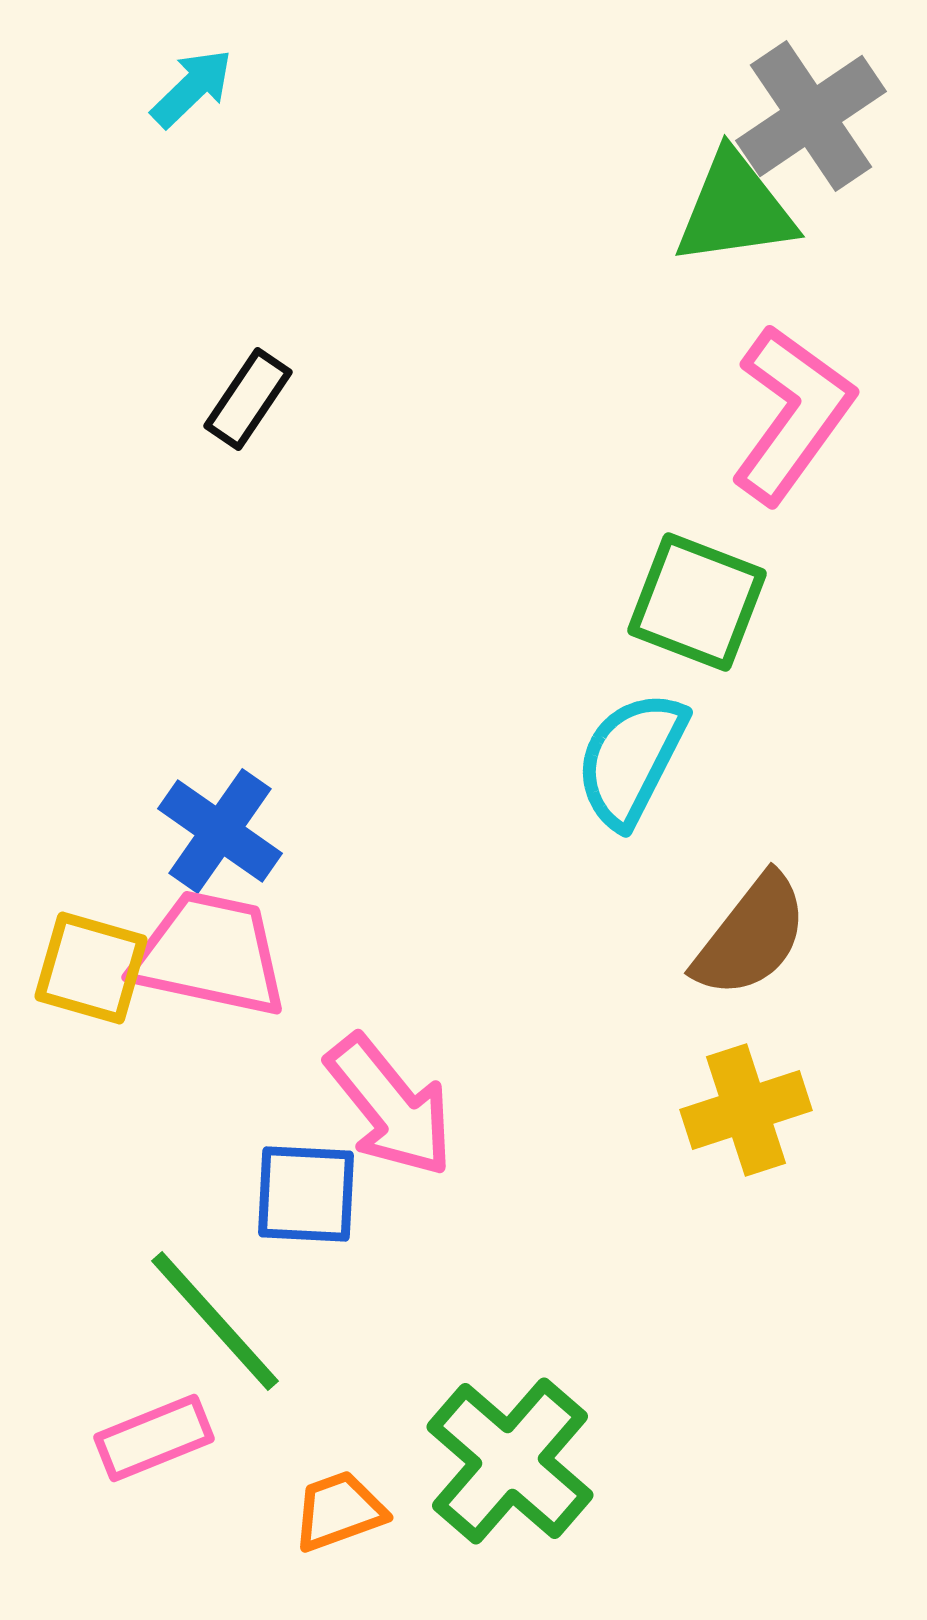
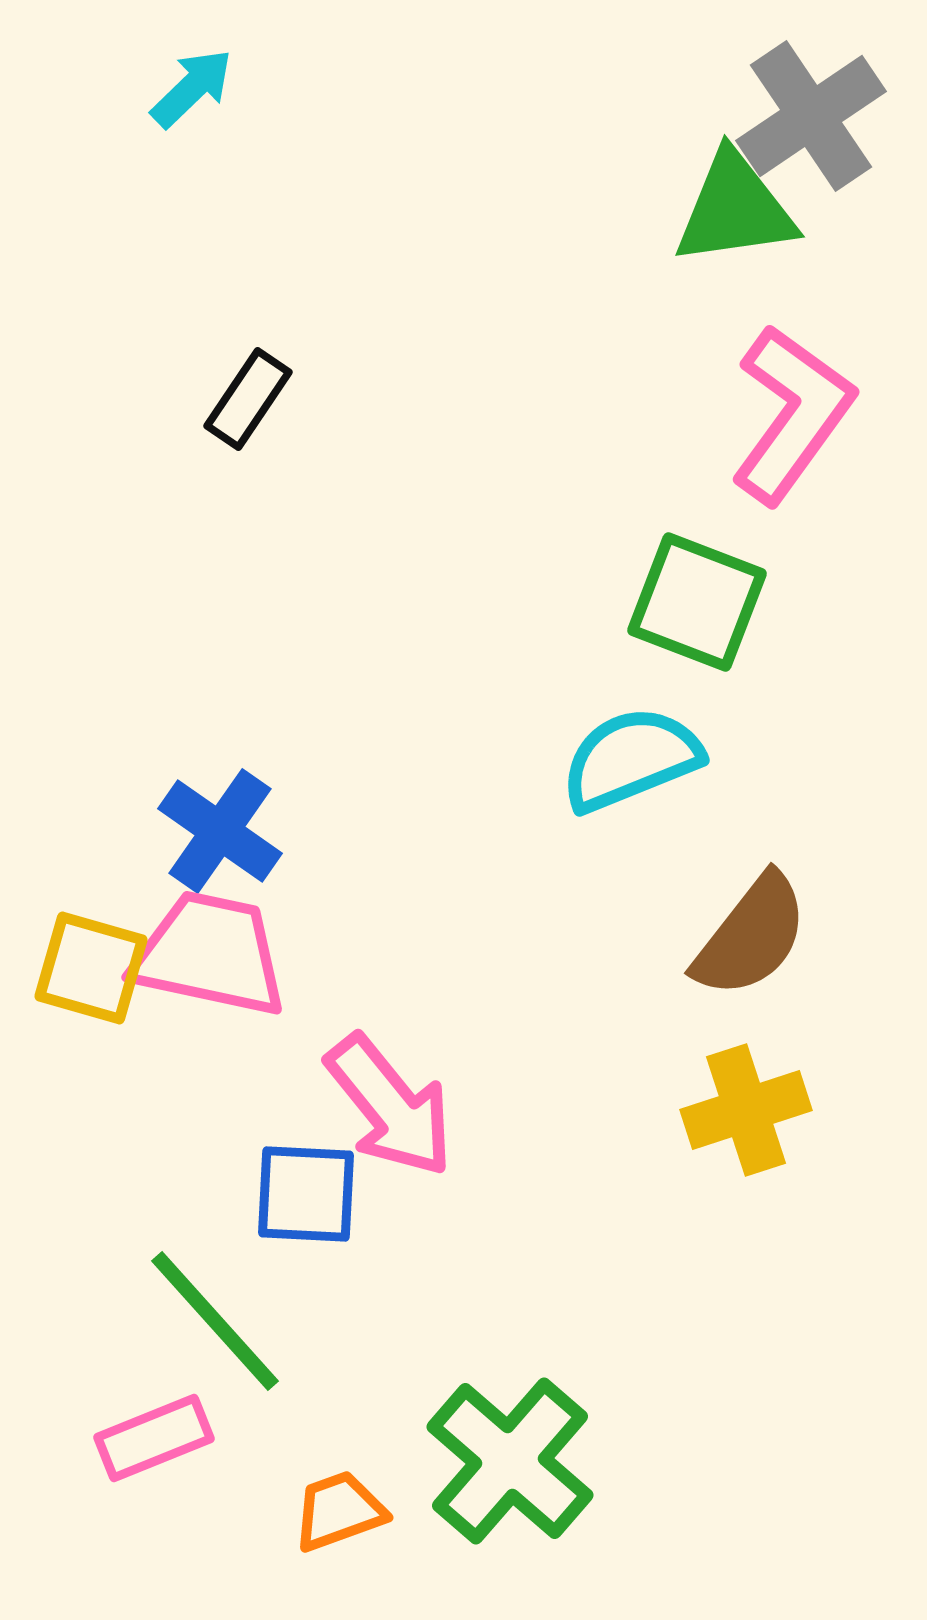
cyan semicircle: rotated 41 degrees clockwise
